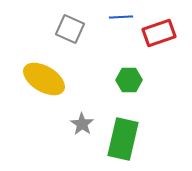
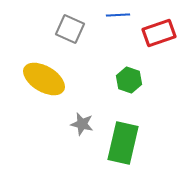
blue line: moved 3 px left, 2 px up
green hexagon: rotated 20 degrees clockwise
gray star: rotated 20 degrees counterclockwise
green rectangle: moved 4 px down
